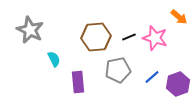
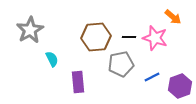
orange arrow: moved 6 px left
gray star: rotated 16 degrees clockwise
black line: rotated 24 degrees clockwise
cyan semicircle: moved 2 px left
gray pentagon: moved 3 px right, 6 px up
blue line: rotated 14 degrees clockwise
purple hexagon: moved 2 px right, 2 px down
